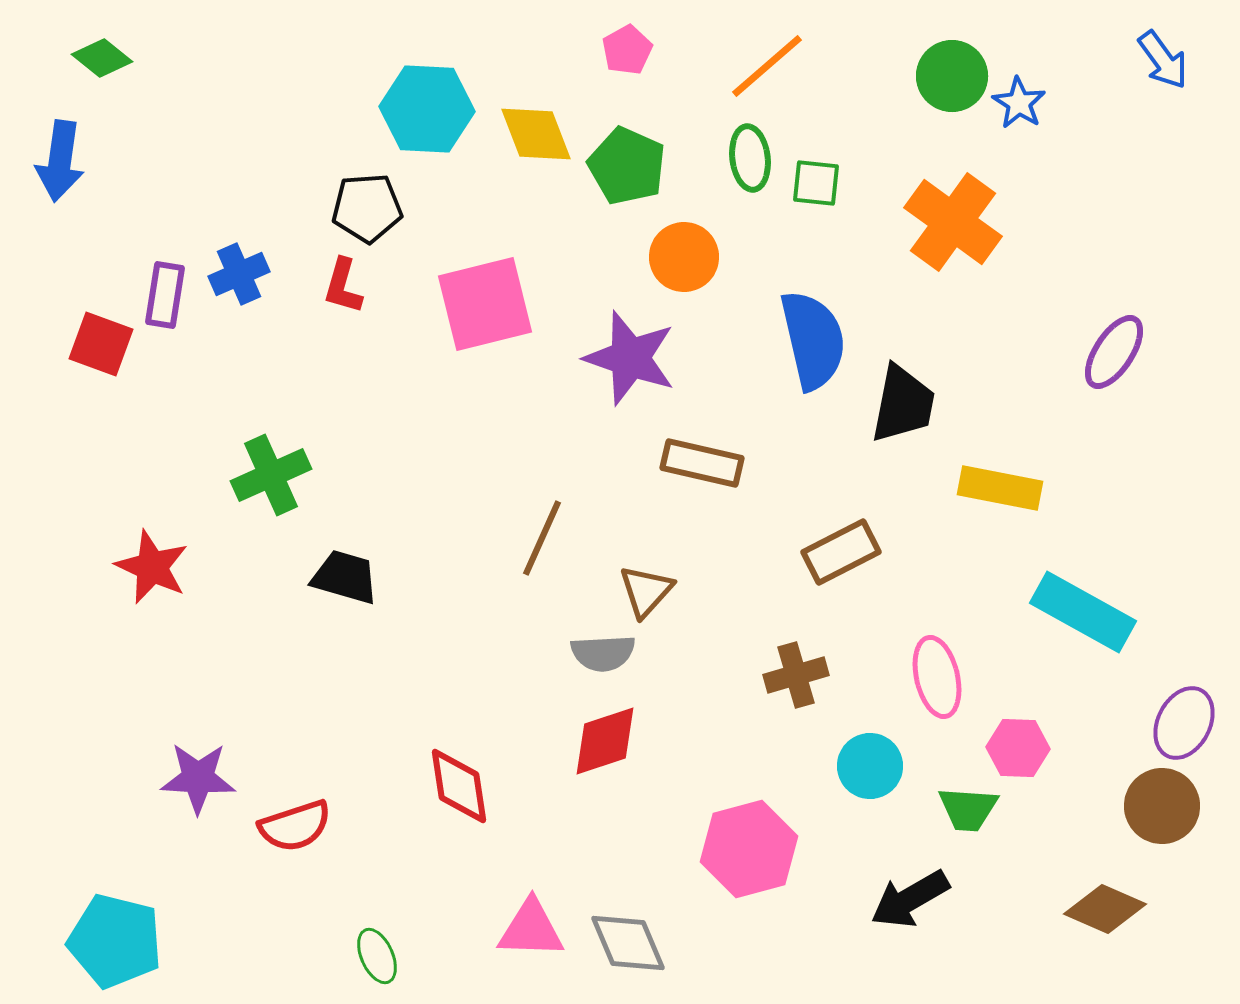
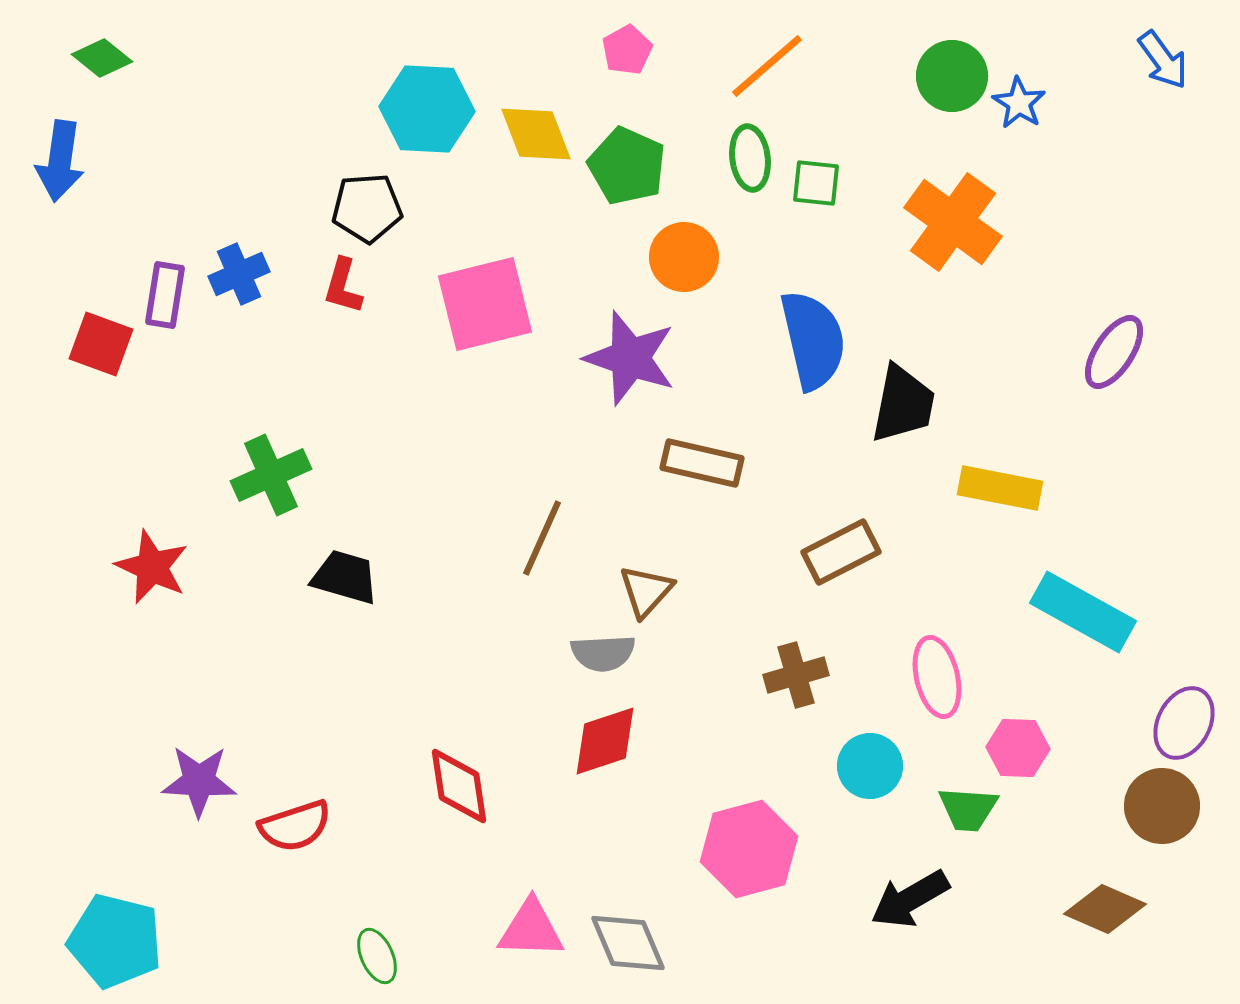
purple star at (198, 778): moved 1 px right, 3 px down
